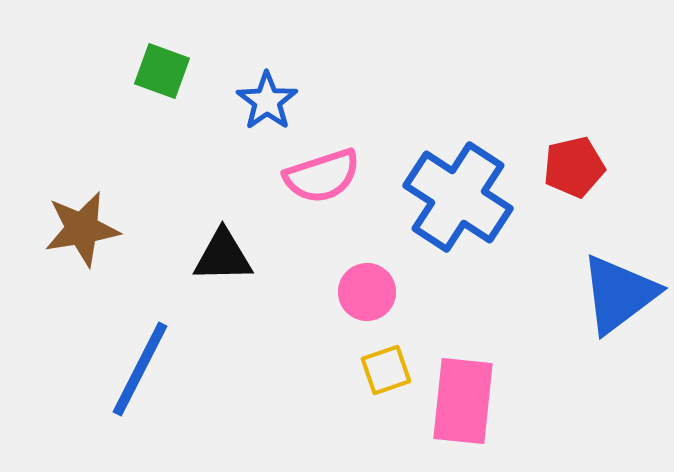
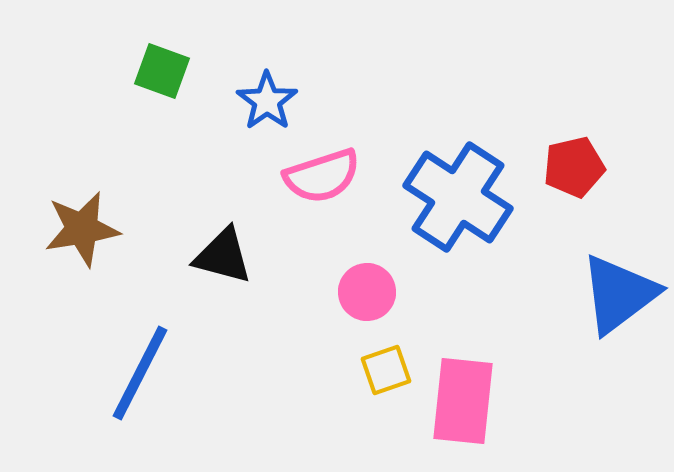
black triangle: rotated 16 degrees clockwise
blue line: moved 4 px down
